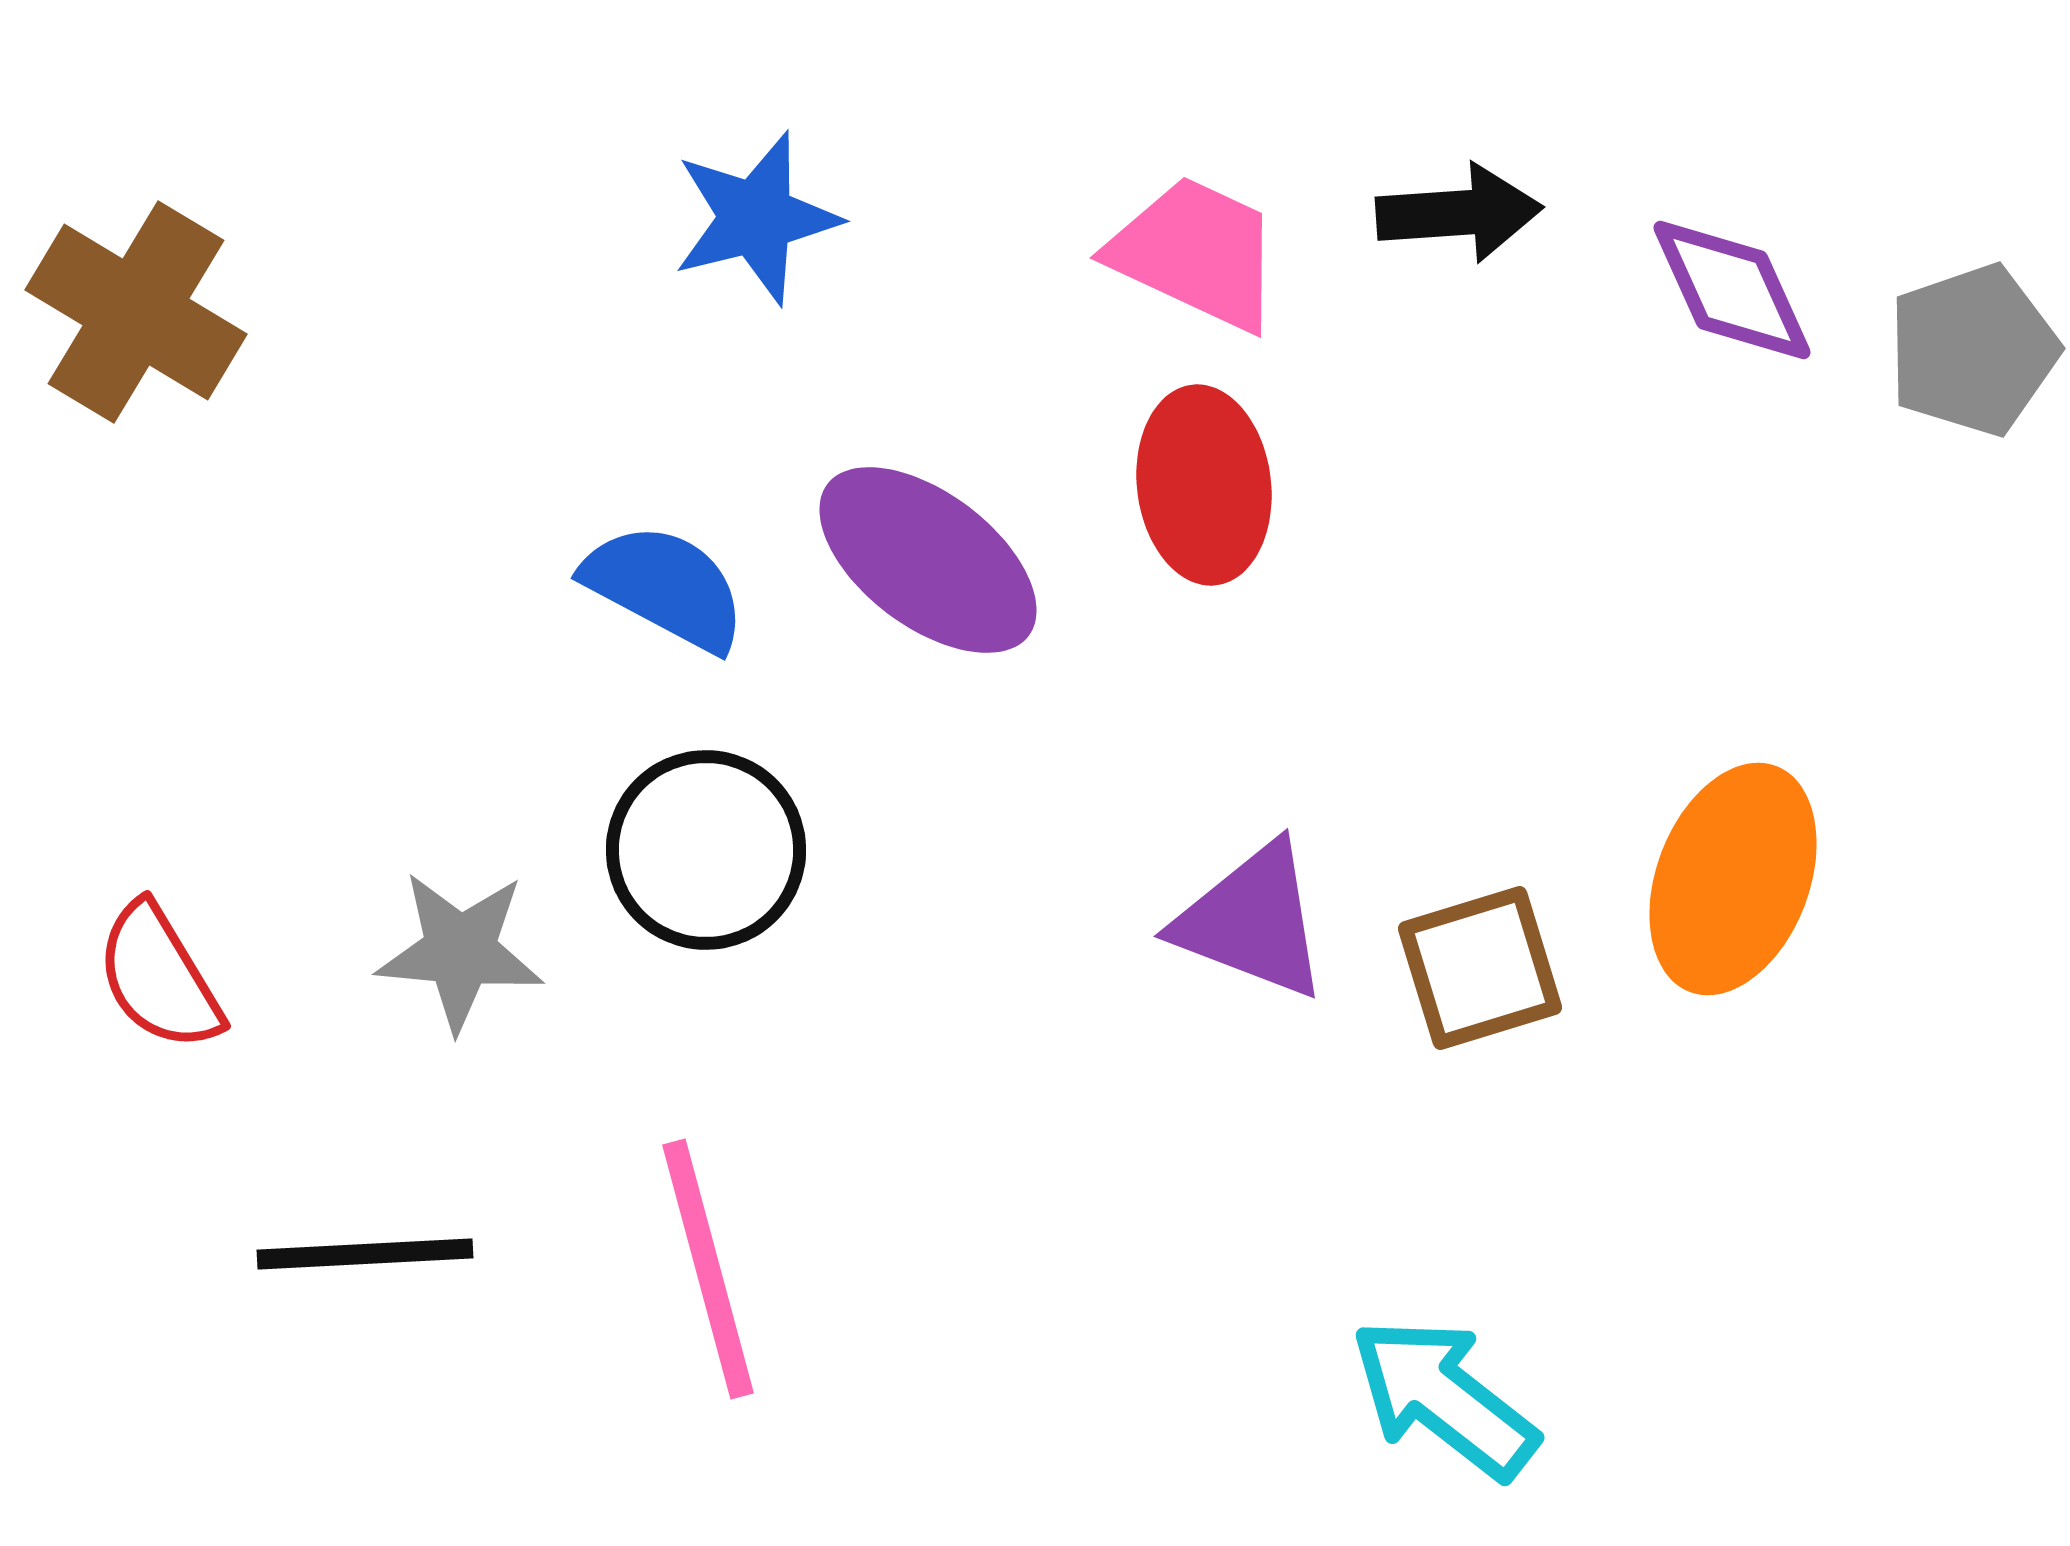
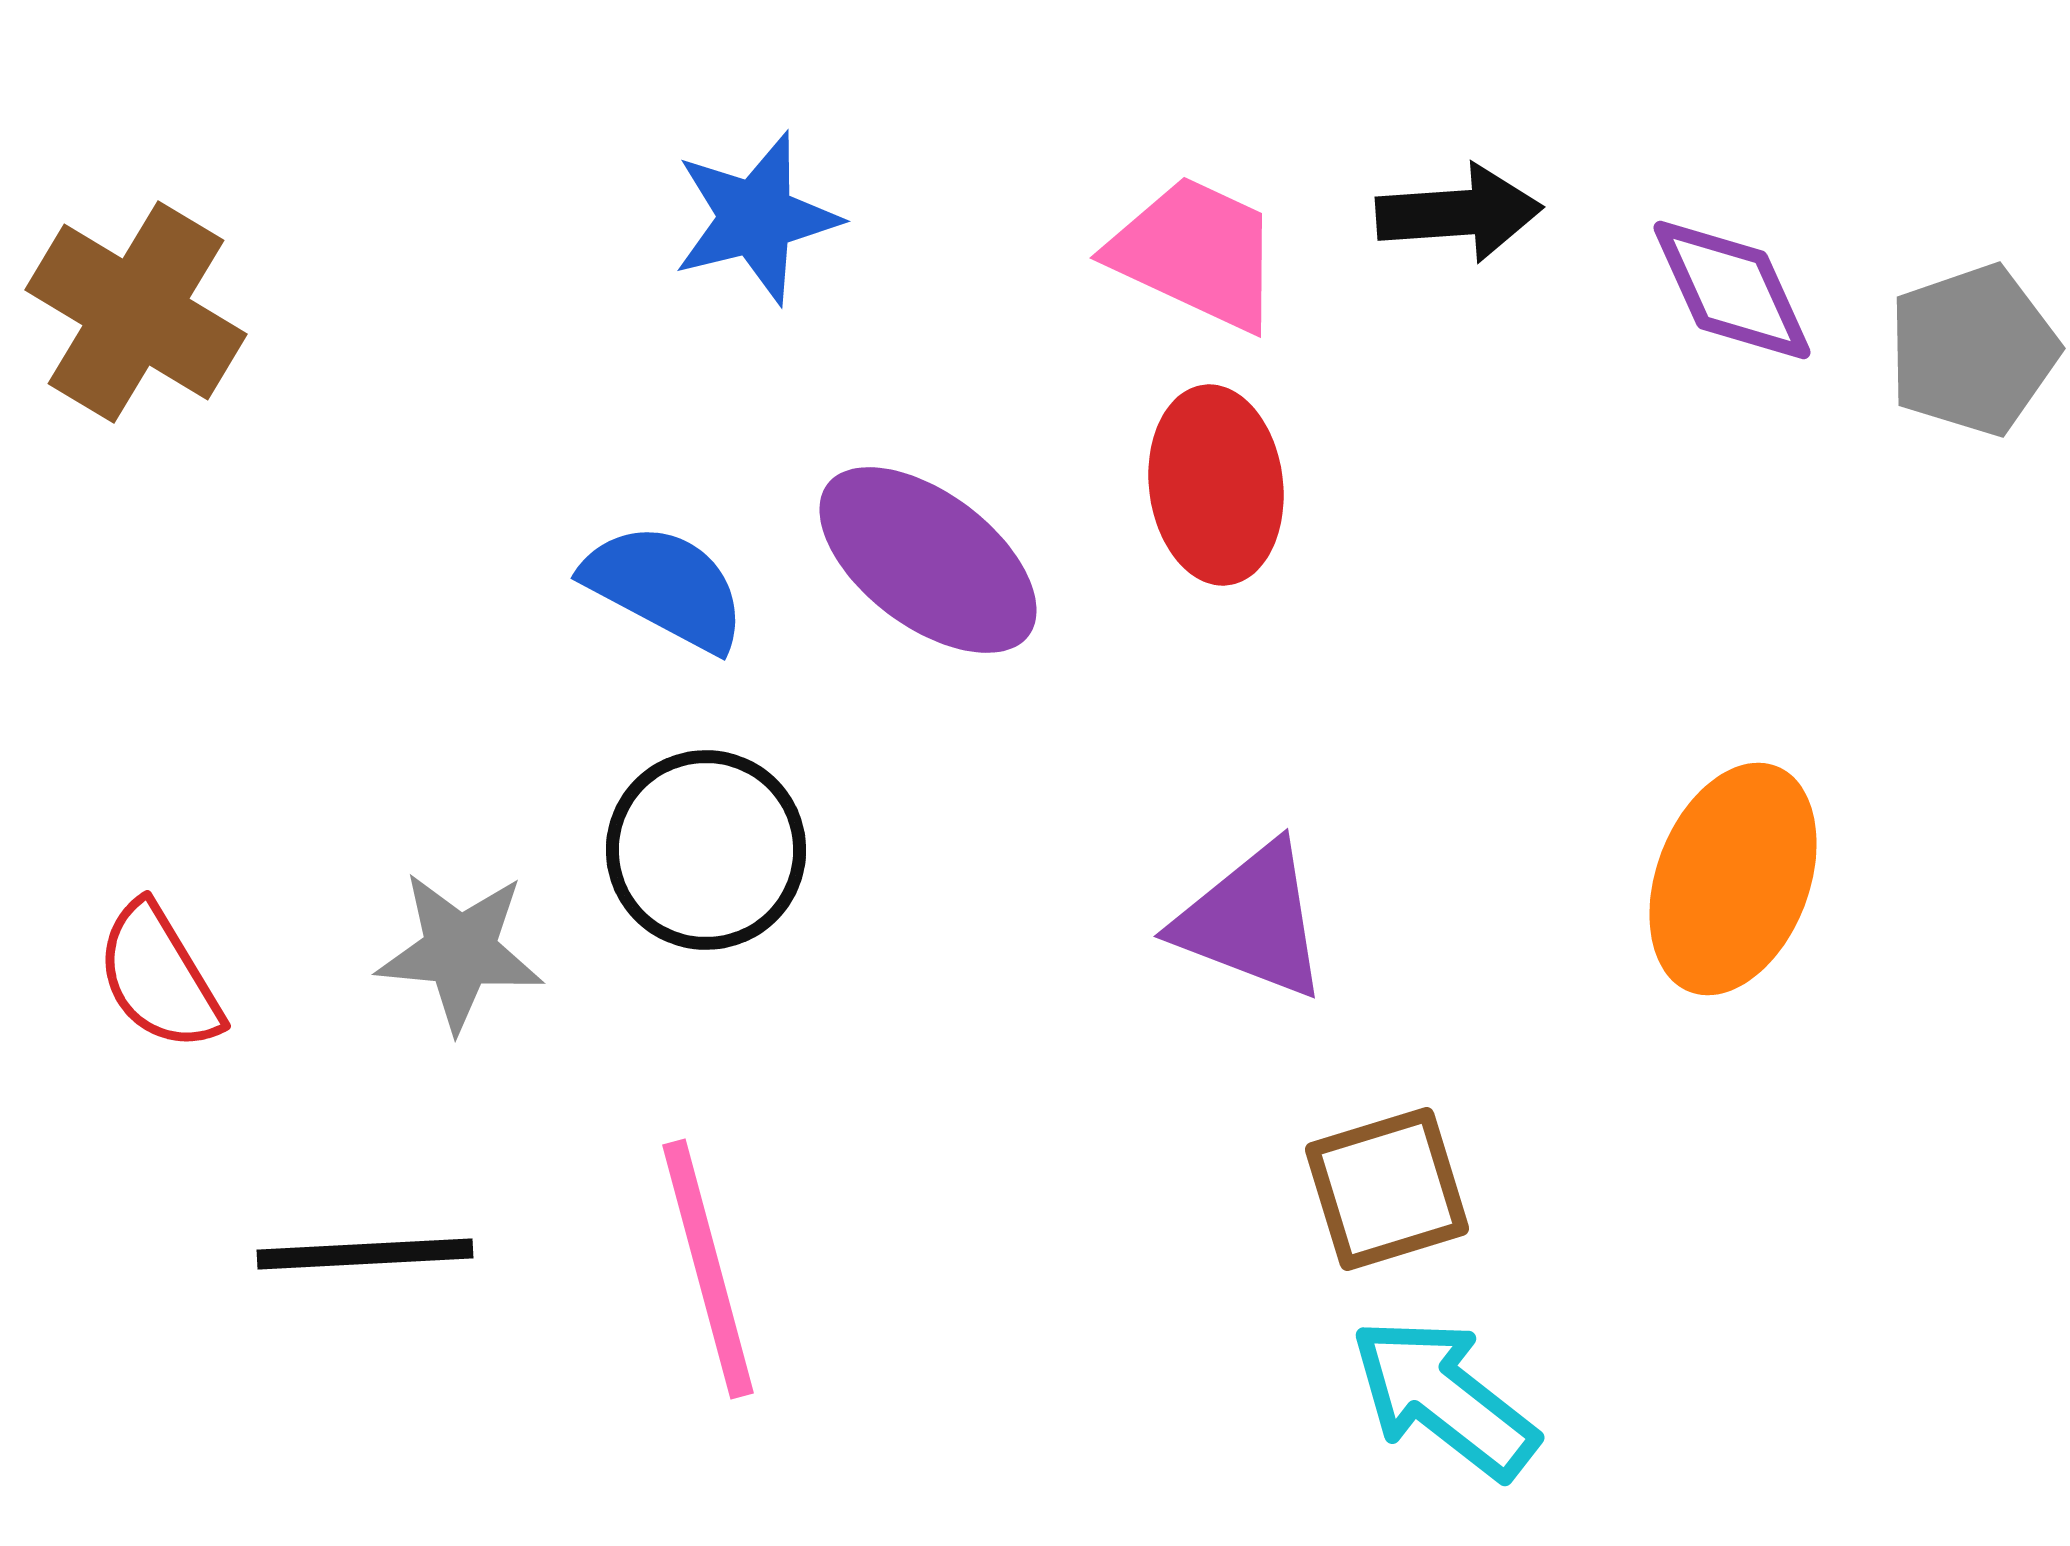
red ellipse: moved 12 px right
brown square: moved 93 px left, 221 px down
